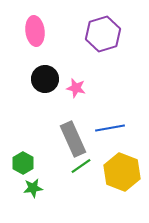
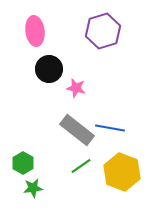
purple hexagon: moved 3 px up
black circle: moved 4 px right, 10 px up
blue line: rotated 20 degrees clockwise
gray rectangle: moved 4 px right, 9 px up; rotated 28 degrees counterclockwise
